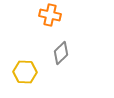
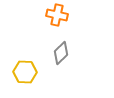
orange cross: moved 7 px right
